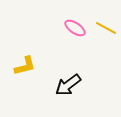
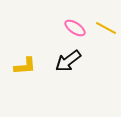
yellow L-shape: rotated 10 degrees clockwise
black arrow: moved 24 px up
